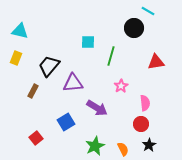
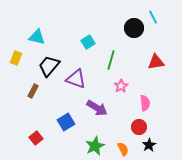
cyan line: moved 5 px right, 6 px down; rotated 32 degrees clockwise
cyan triangle: moved 17 px right, 6 px down
cyan square: rotated 32 degrees counterclockwise
green line: moved 4 px down
purple triangle: moved 3 px right, 4 px up; rotated 25 degrees clockwise
red circle: moved 2 px left, 3 px down
